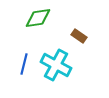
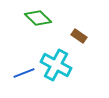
green diamond: rotated 52 degrees clockwise
blue line: moved 9 px down; rotated 55 degrees clockwise
